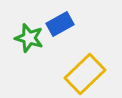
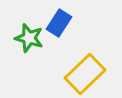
blue rectangle: moved 1 px left, 1 px up; rotated 28 degrees counterclockwise
